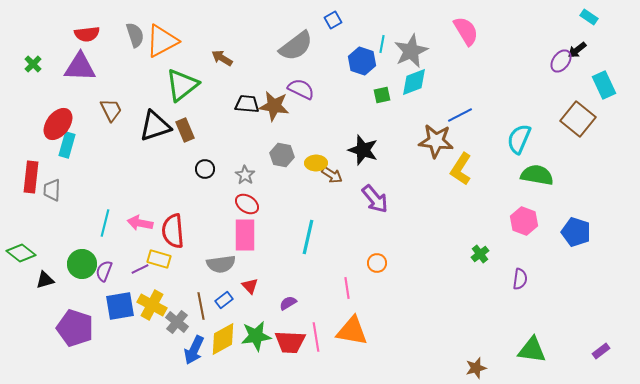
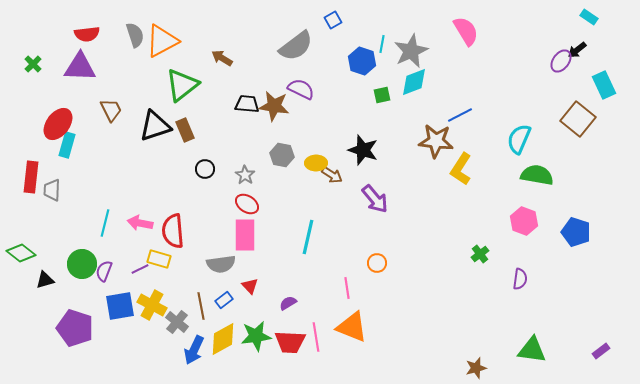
orange triangle at (352, 331): moved 4 px up; rotated 12 degrees clockwise
